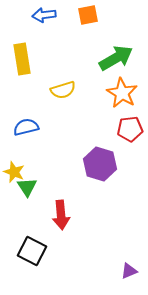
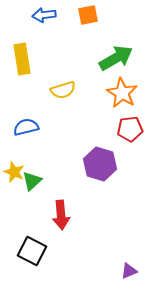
green triangle: moved 5 px right, 6 px up; rotated 20 degrees clockwise
